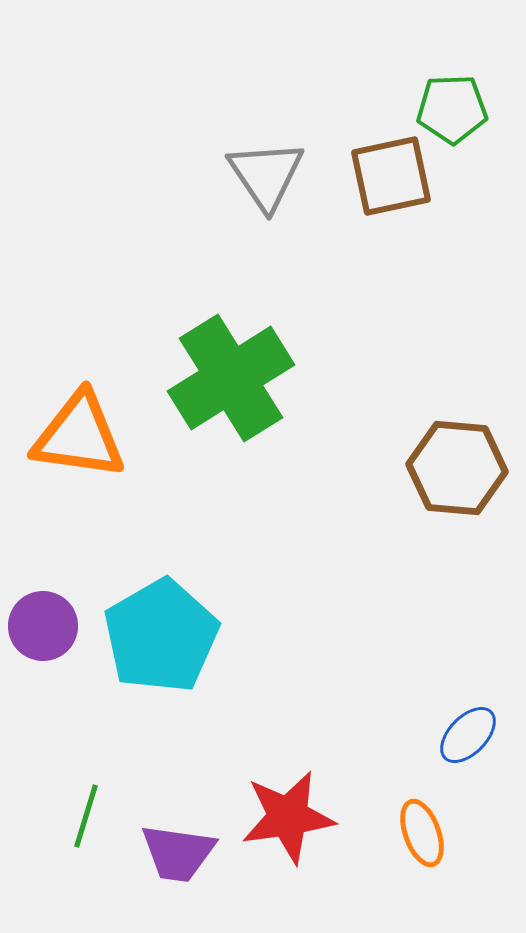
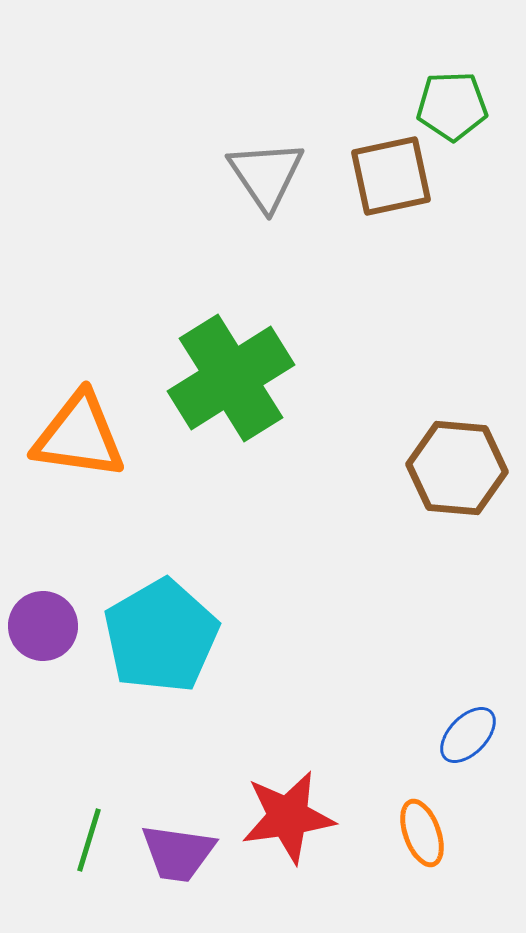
green pentagon: moved 3 px up
green line: moved 3 px right, 24 px down
